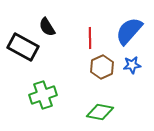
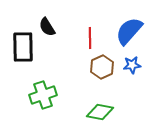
black rectangle: rotated 60 degrees clockwise
